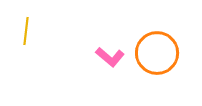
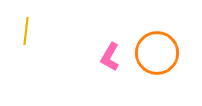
pink L-shape: rotated 80 degrees clockwise
